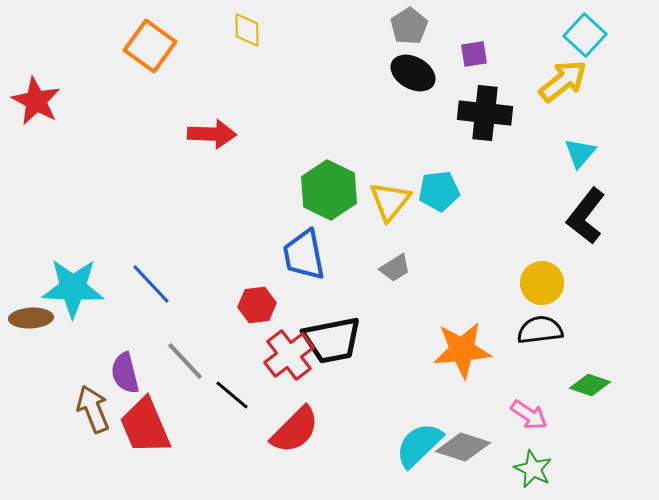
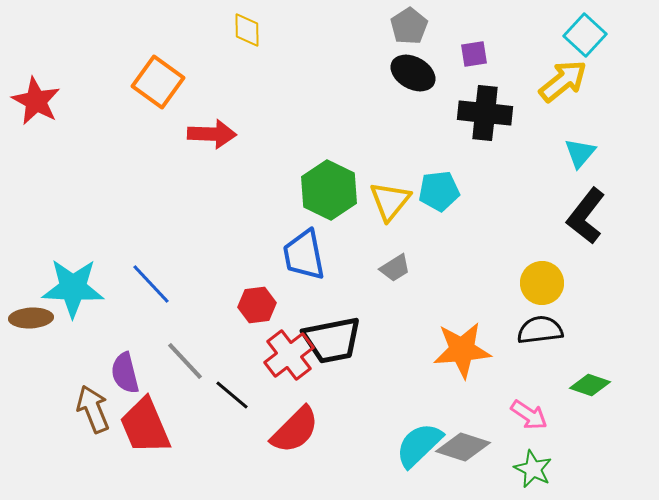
orange square: moved 8 px right, 36 px down
